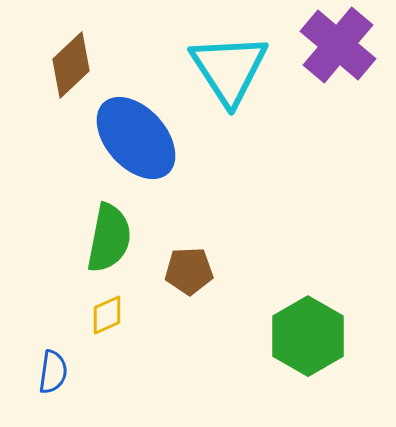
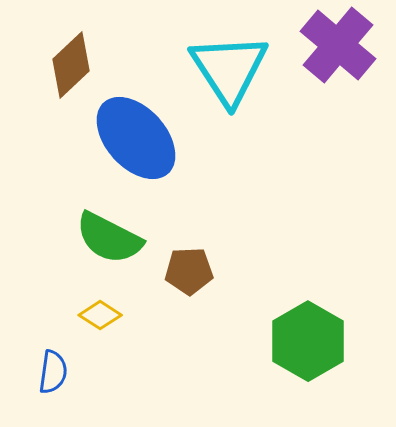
green semicircle: rotated 106 degrees clockwise
yellow diamond: moved 7 px left; rotated 57 degrees clockwise
green hexagon: moved 5 px down
